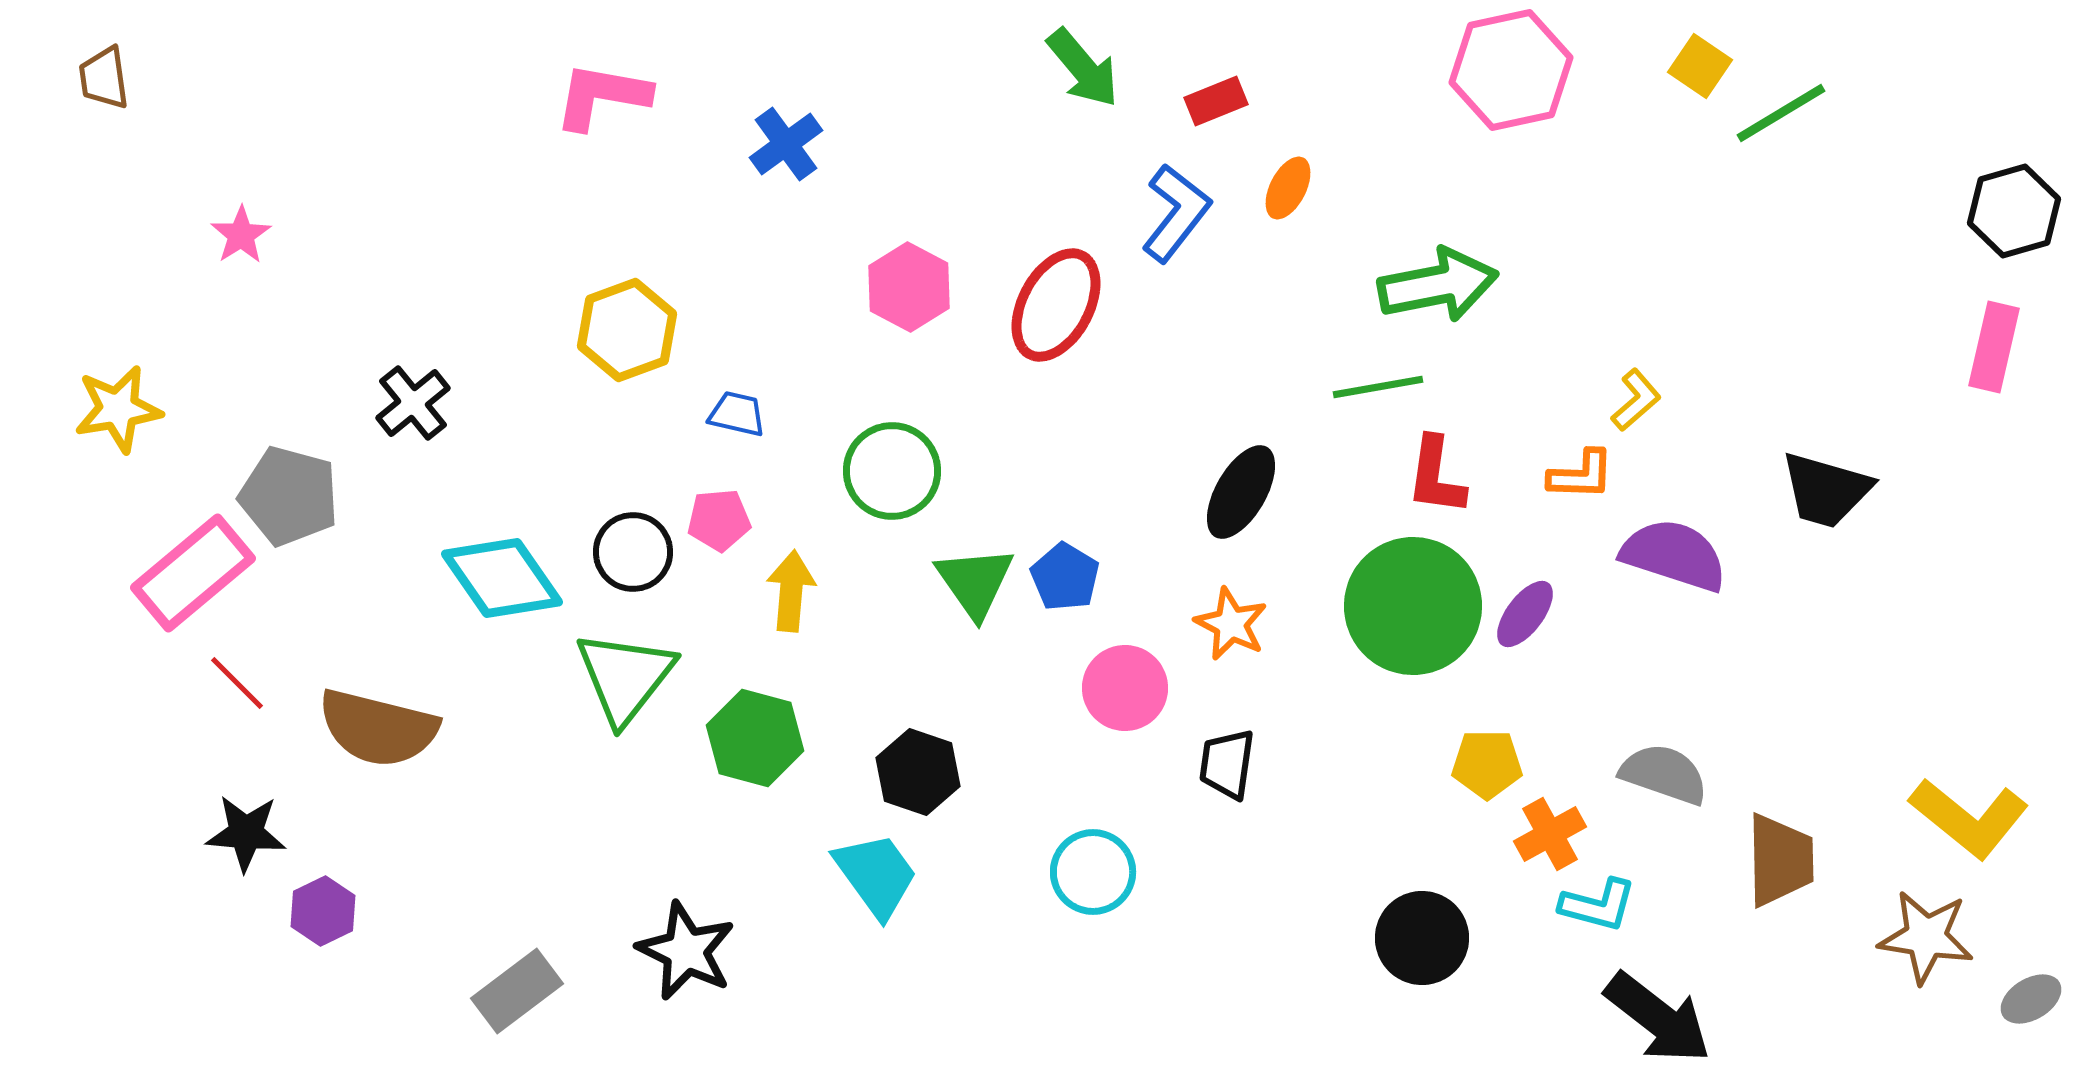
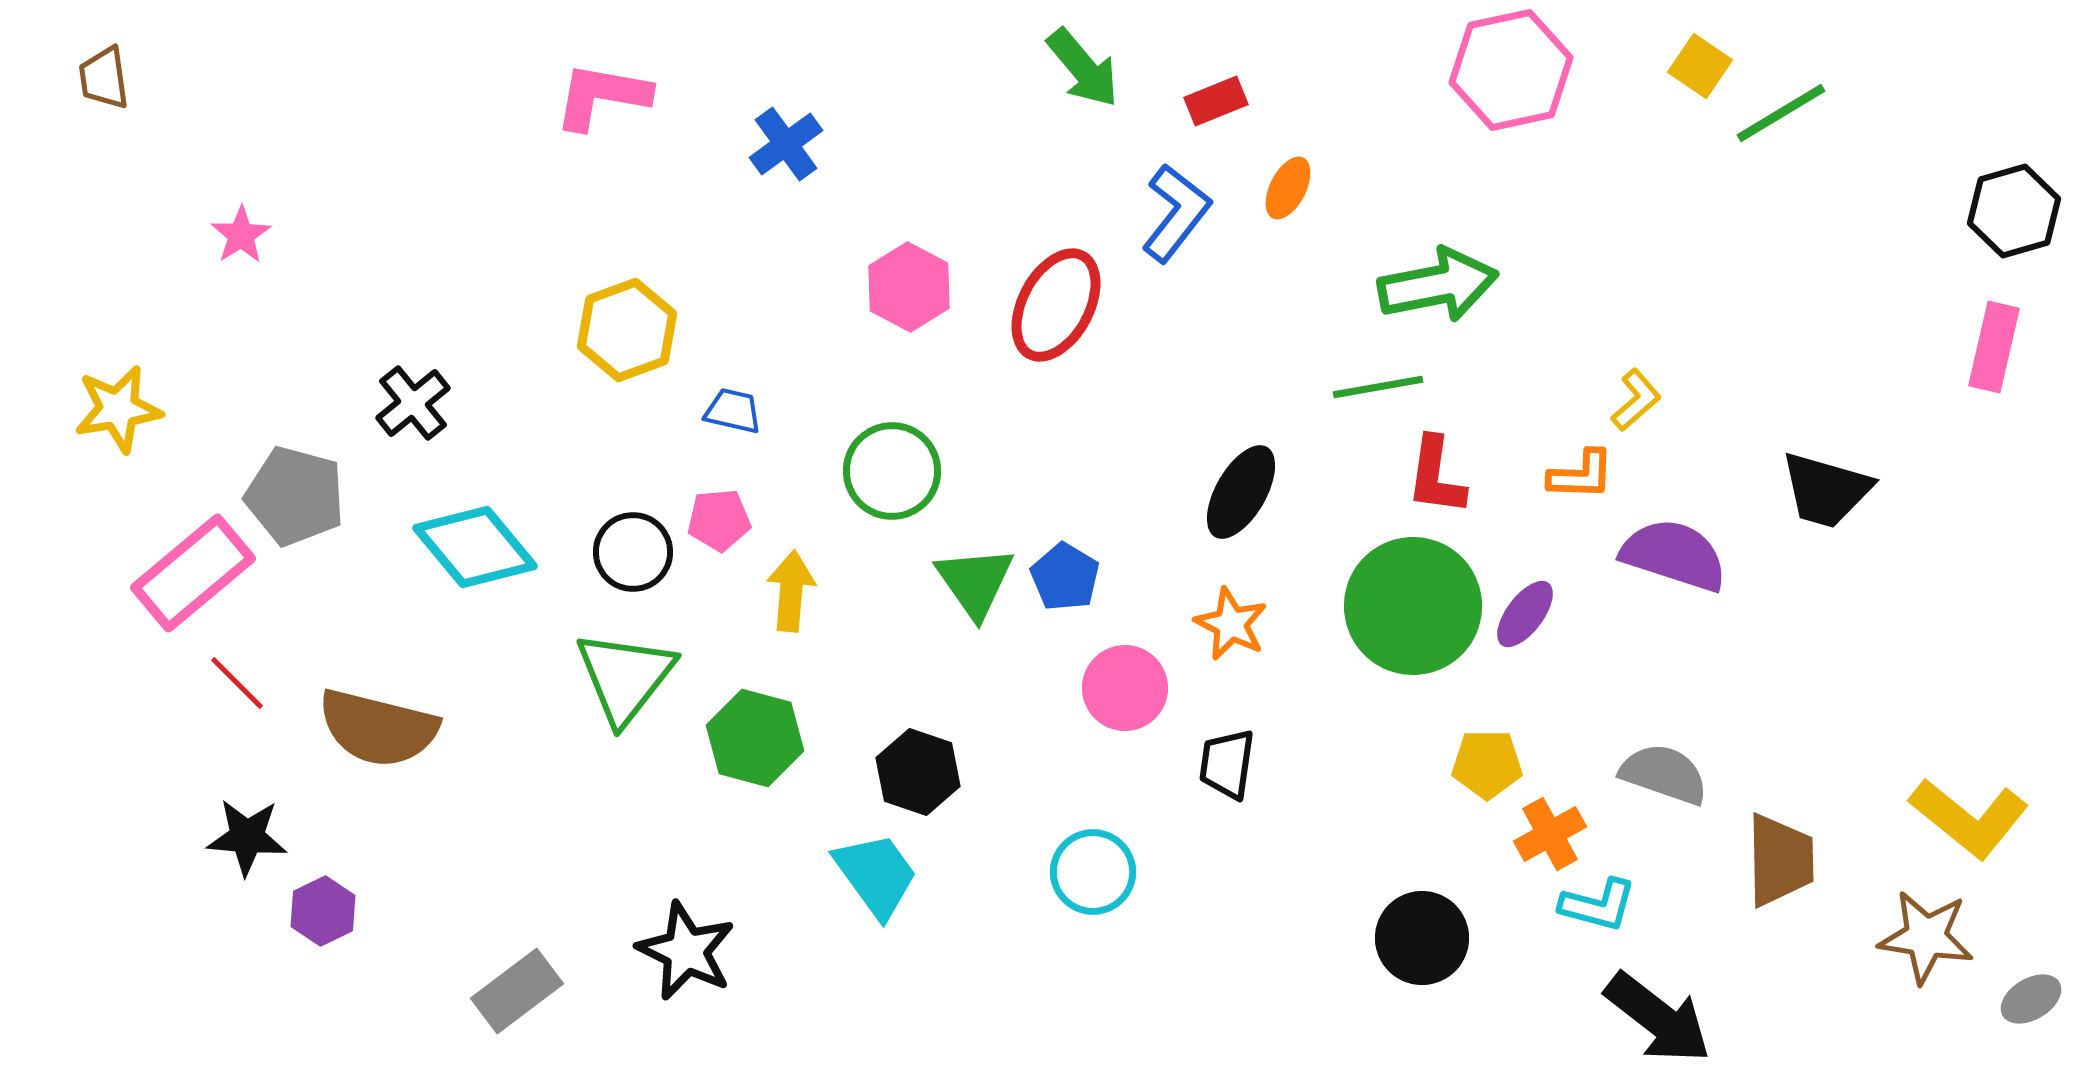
blue trapezoid at (737, 414): moved 4 px left, 3 px up
gray pentagon at (289, 496): moved 6 px right
cyan diamond at (502, 578): moved 27 px left, 31 px up; rotated 5 degrees counterclockwise
black star at (246, 833): moved 1 px right, 4 px down
